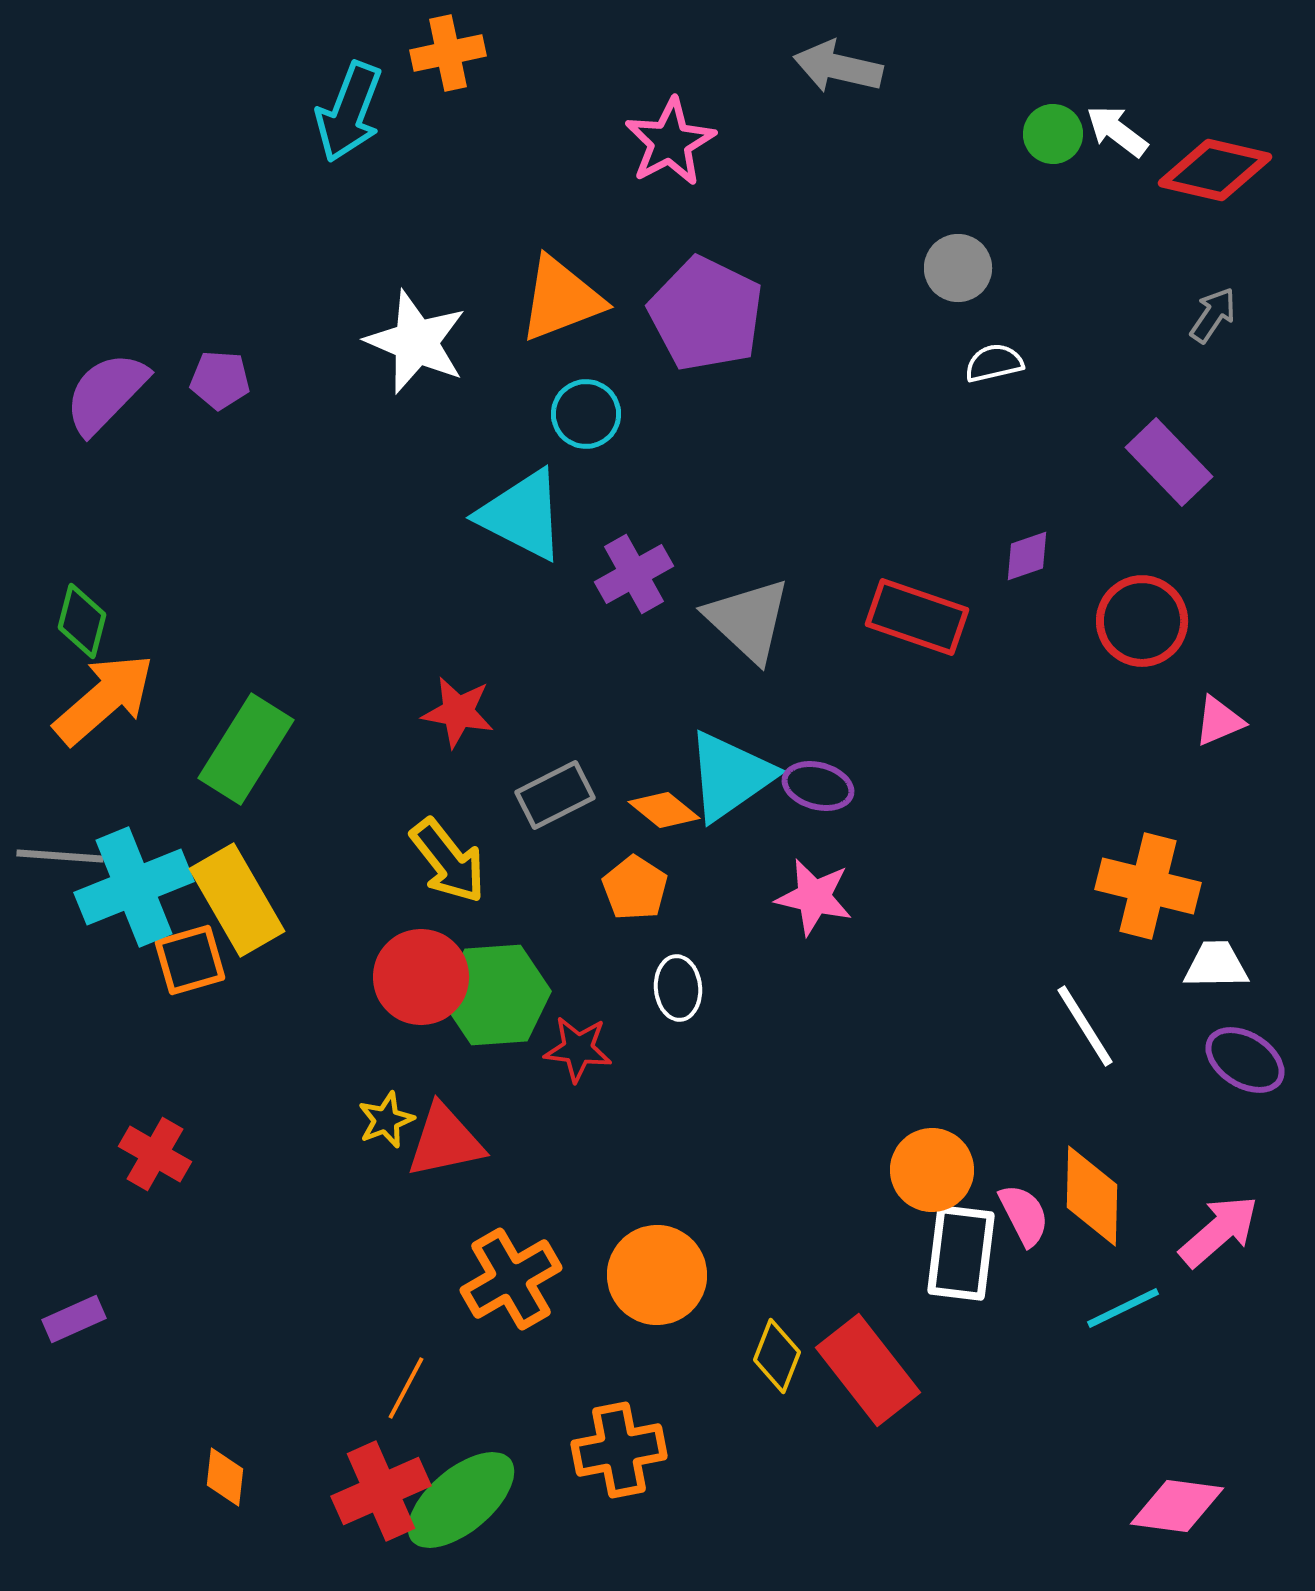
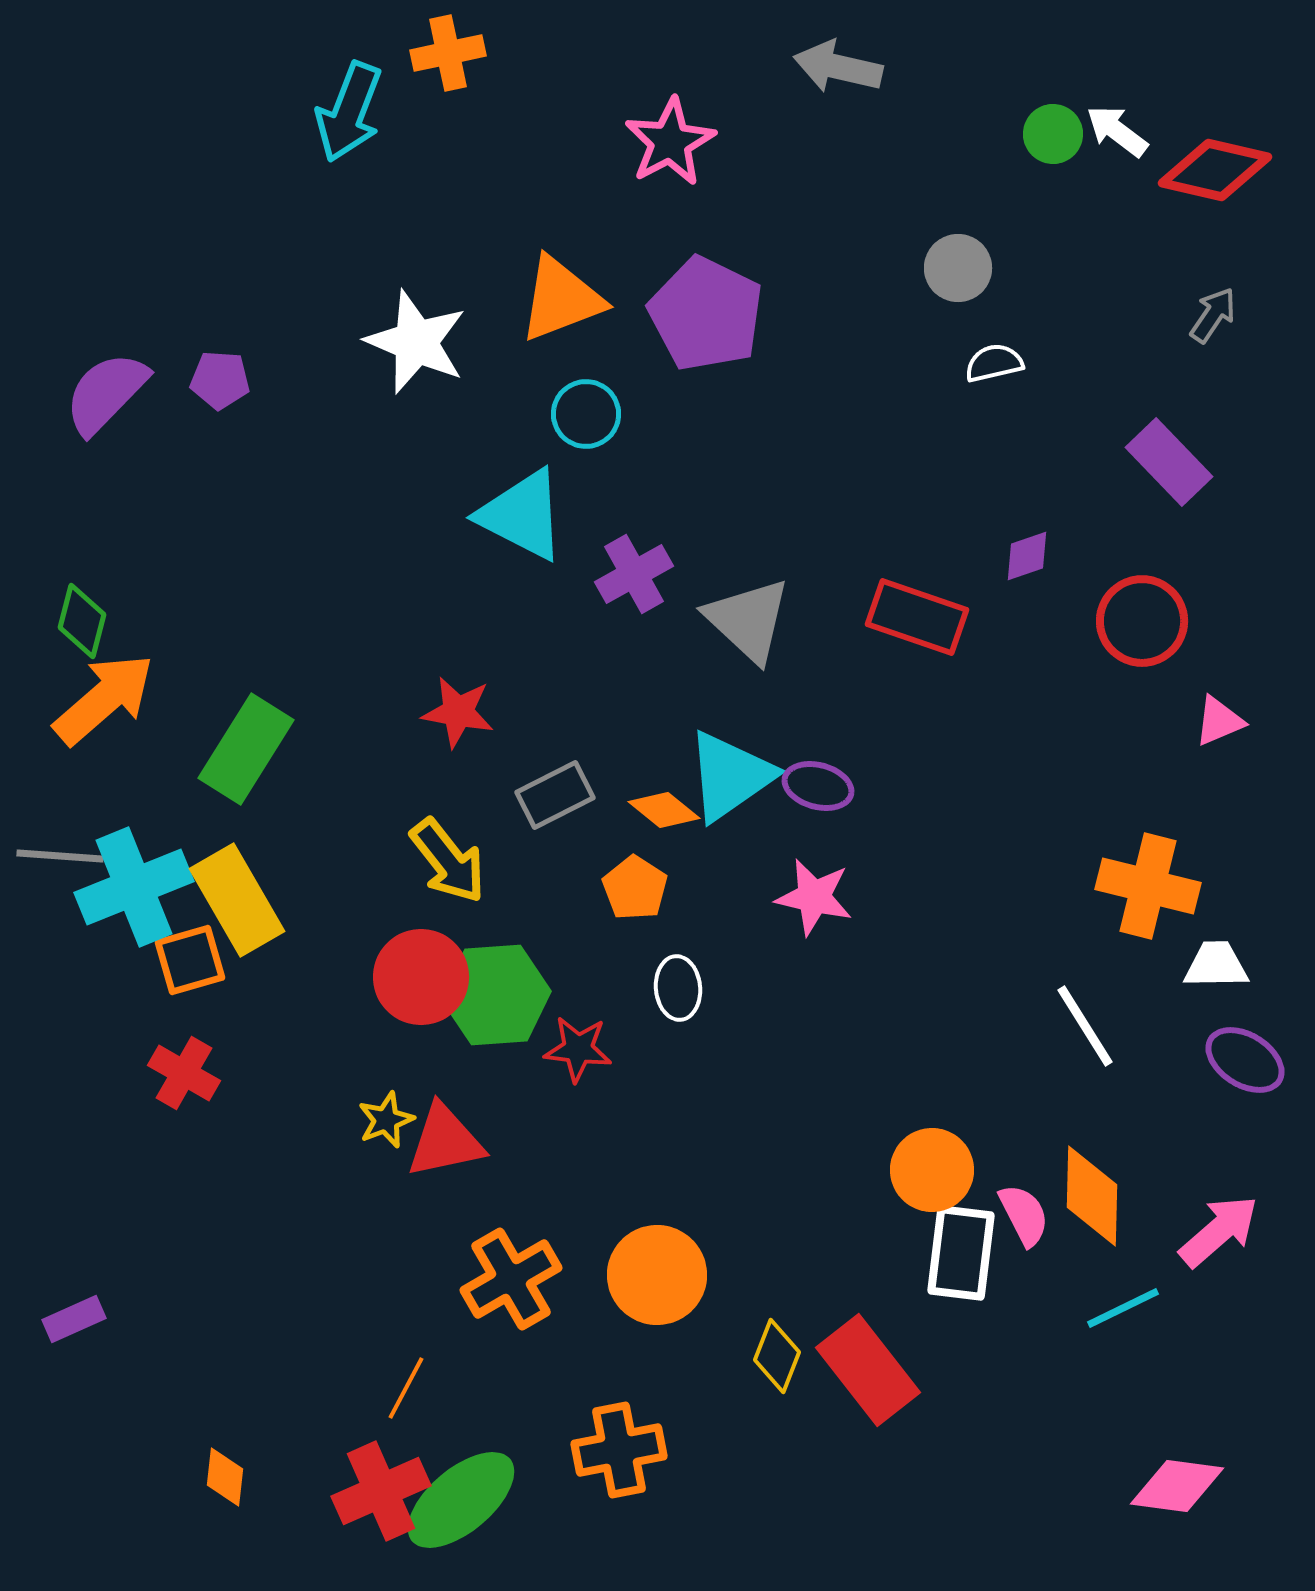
red cross at (155, 1154): moved 29 px right, 81 px up
pink diamond at (1177, 1506): moved 20 px up
